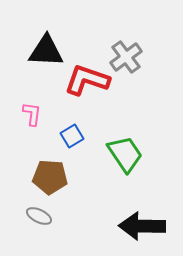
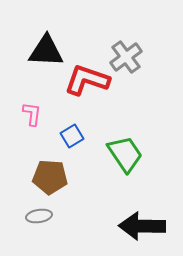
gray ellipse: rotated 35 degrees counterclockwise
